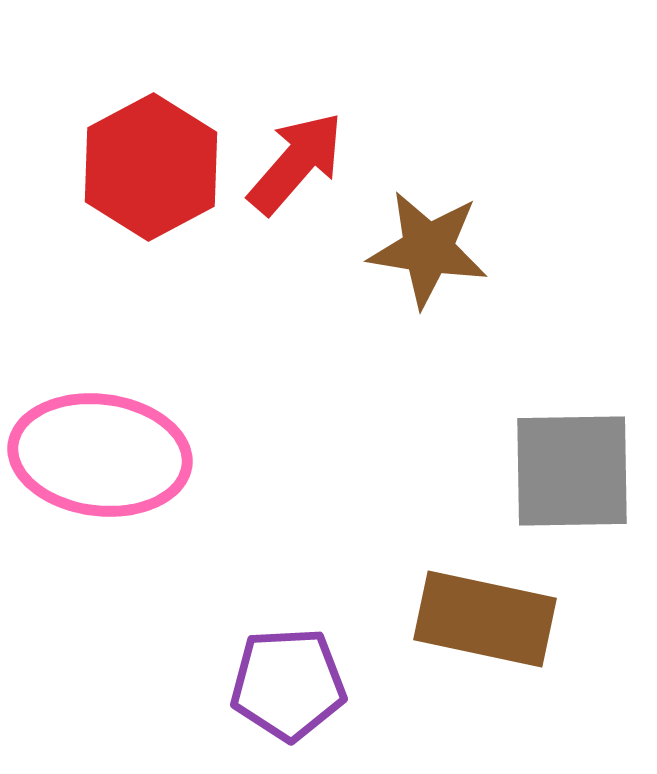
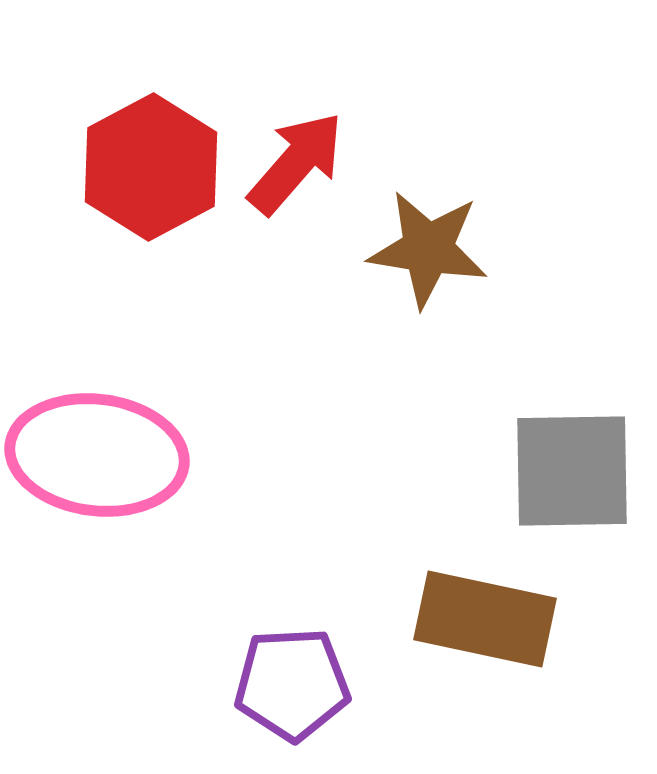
pink ellipse: moved 3 px left
purple pentagon: moved 4 px right
